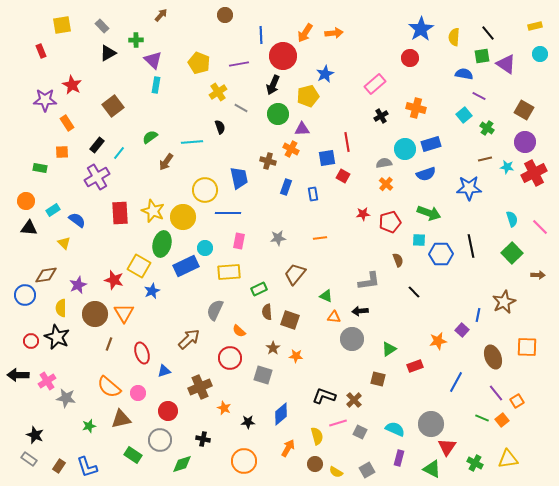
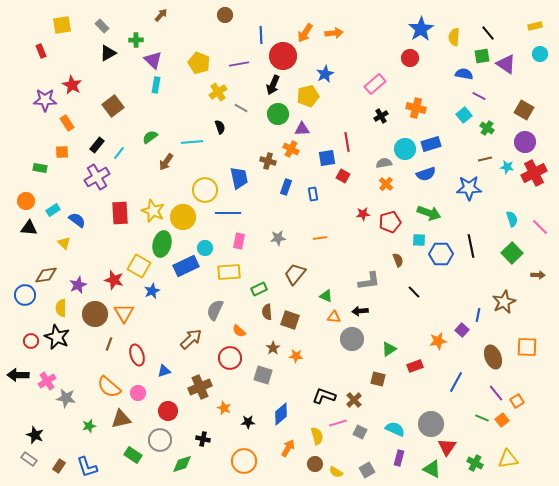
brown arrow at (189, 339): moved 2 px right
red ellipse at (142, 353): moved 5 px left, 2 px down
